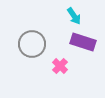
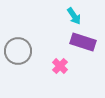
gray circle: moved 14 px left, 7 px down
